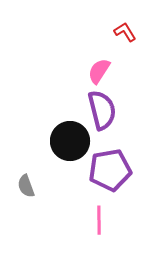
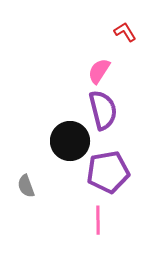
purple semicircle: moved 1 px right
purple pentagon: moved 2 px left, 2 px down
pink line: moved 1 px left
